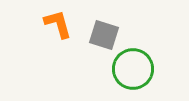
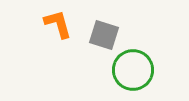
green circle: moved 1 px down
